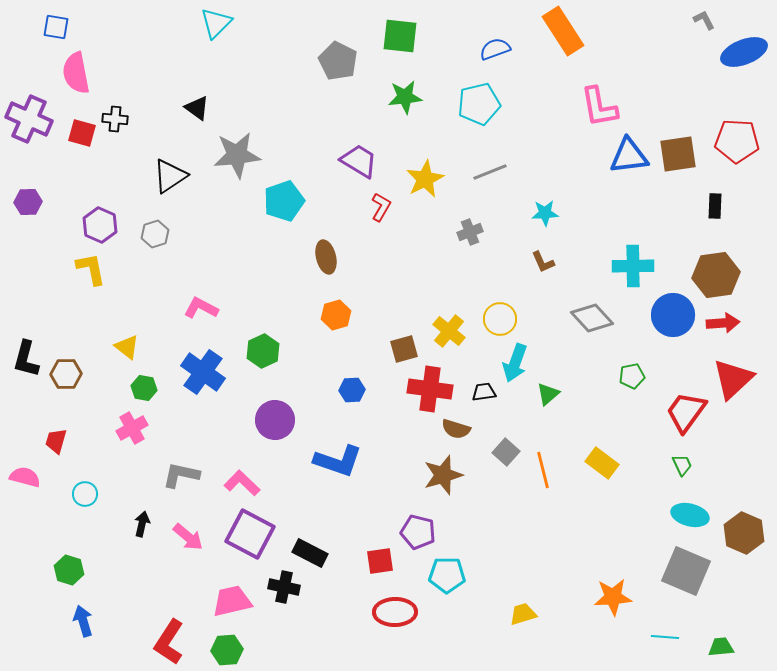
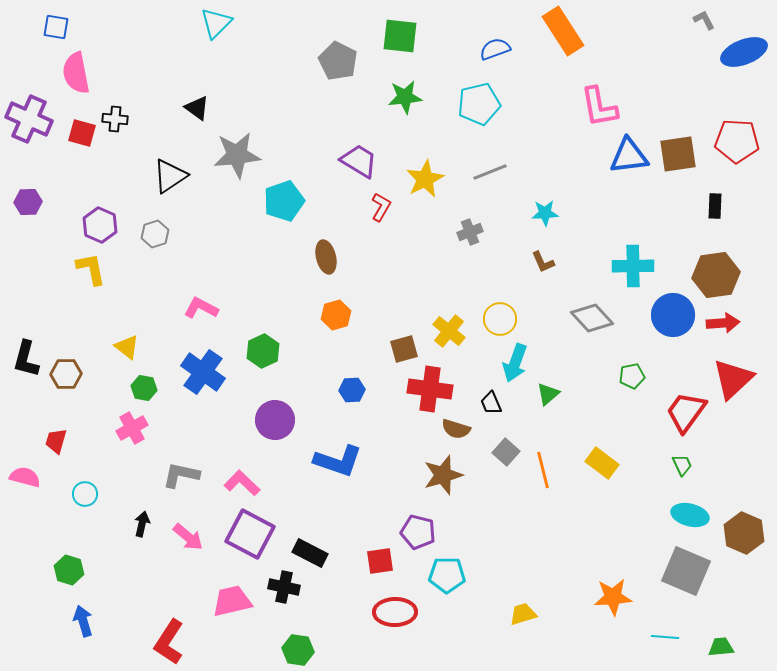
black trapezoid at (484, 392): moved 7 px right, 11 px down; rotated 105 degrees counterclockwise
green hexagon at (227, 650): moved 71 px right; rotated 12 degrees clockwise
